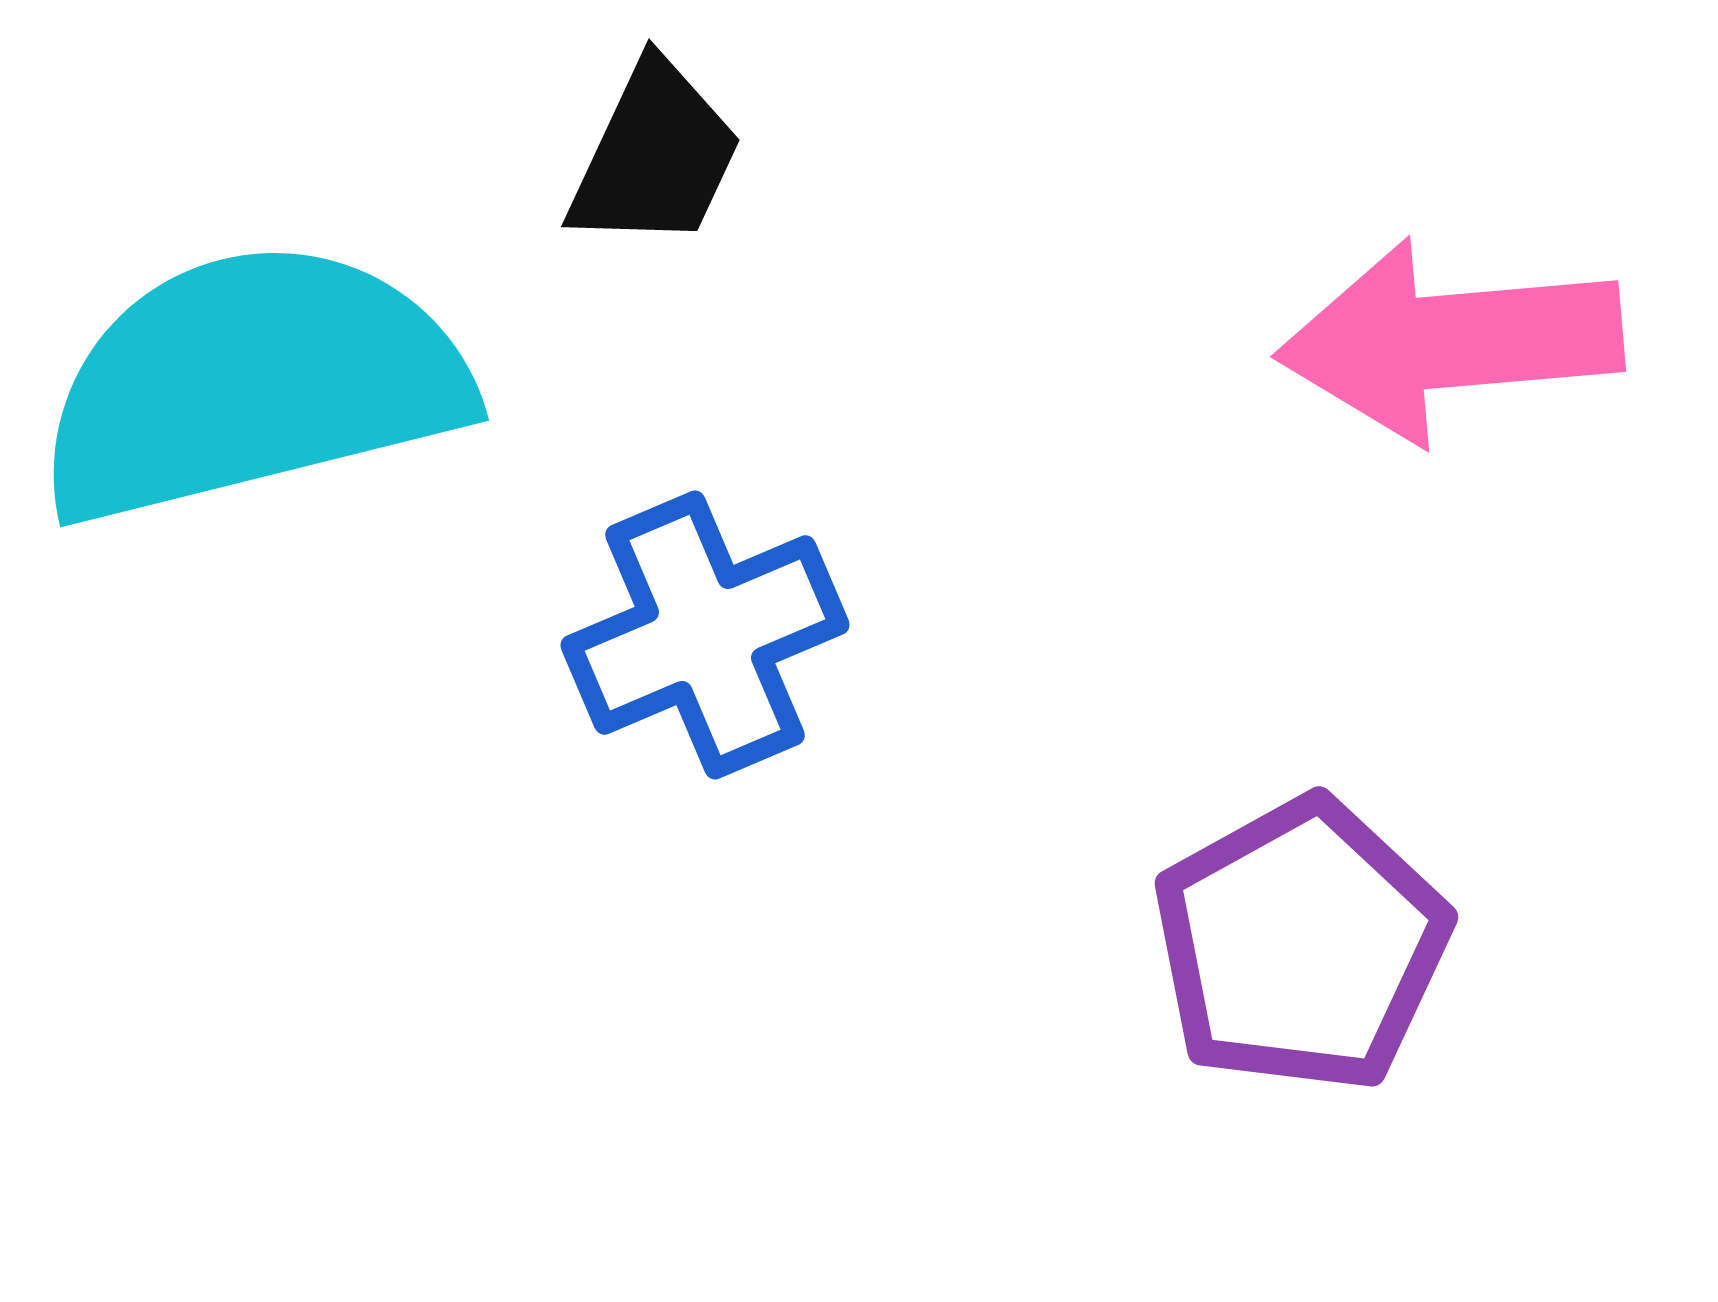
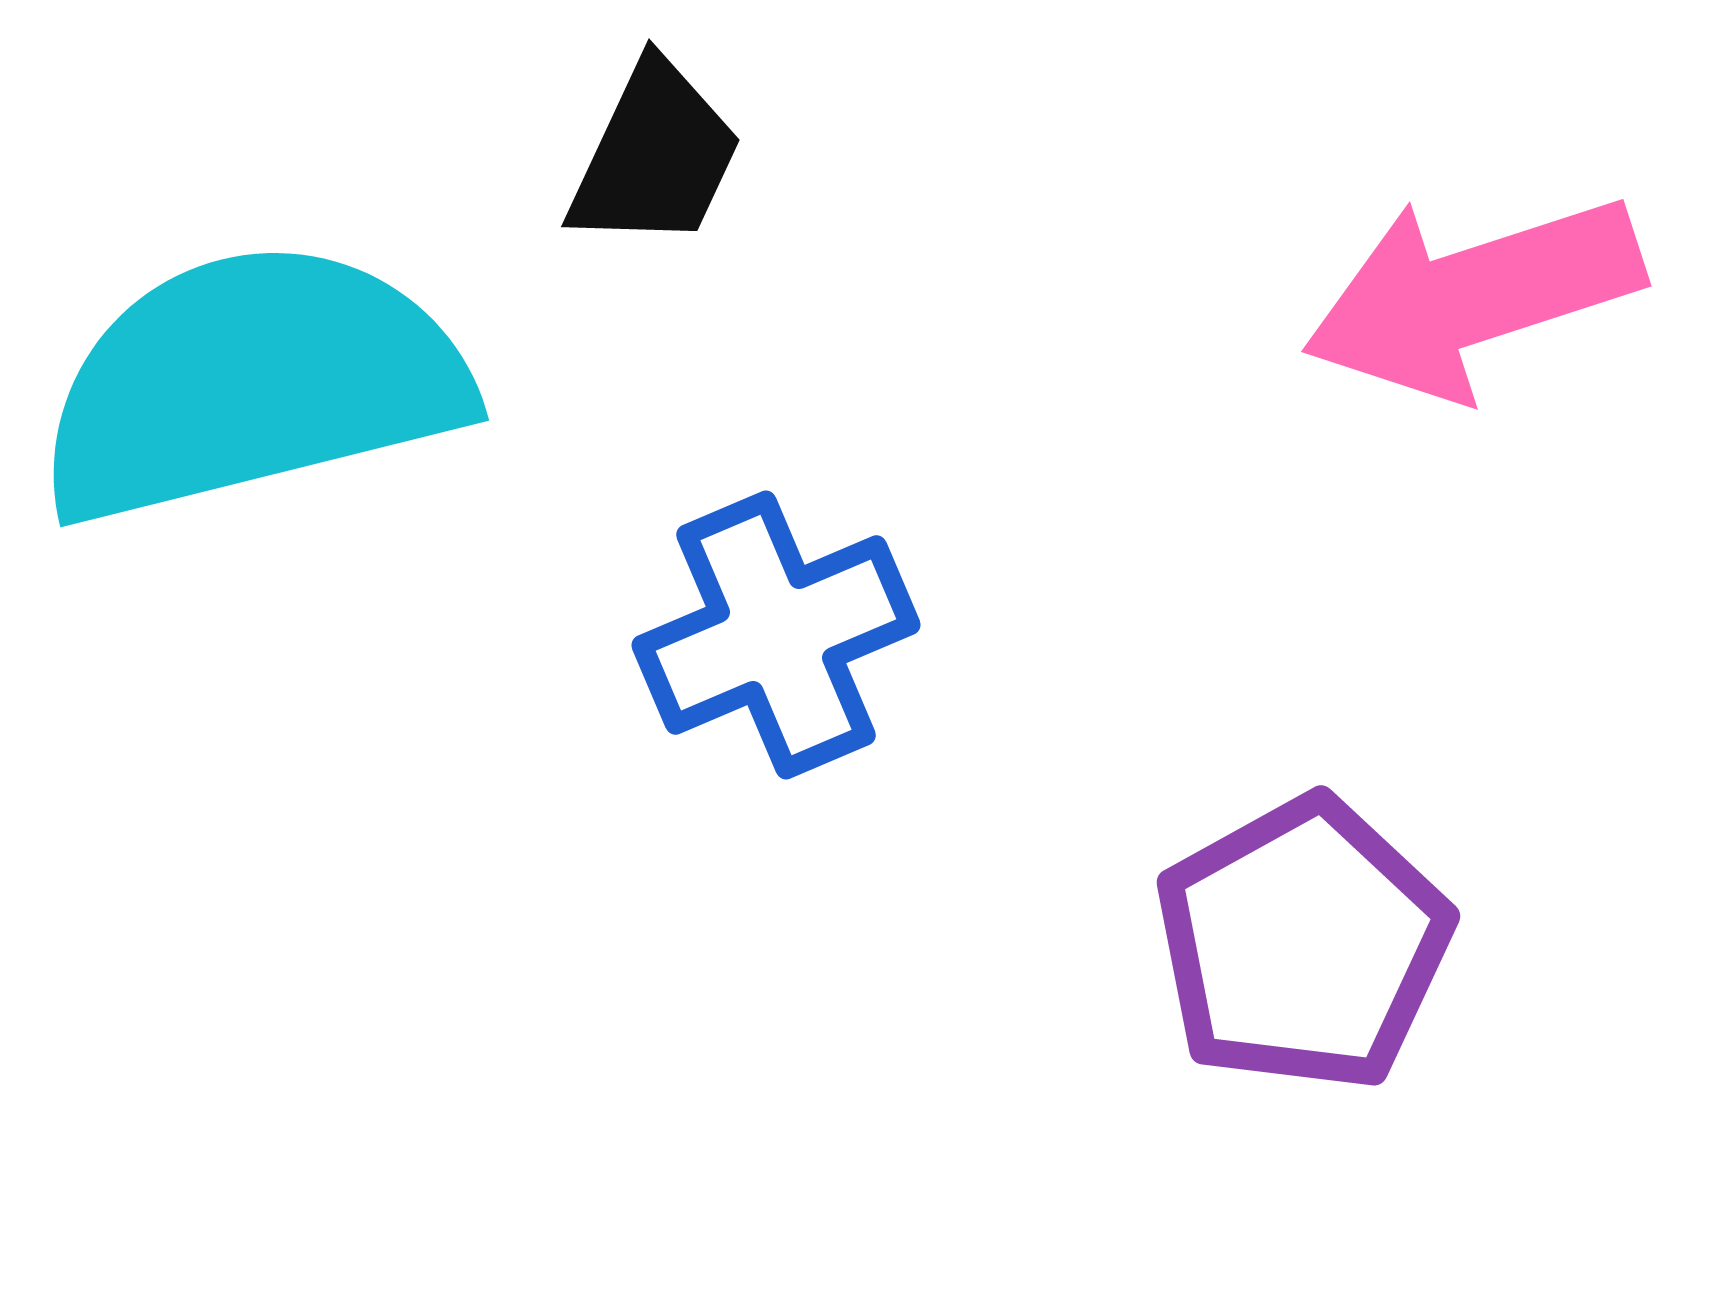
pink arrow: moved 23 px right, 45 px up; rotated 13 degrees counterclockwise
blue cross: moved 71 px right
purple pentagon: moved 2 px right, 1 px up
